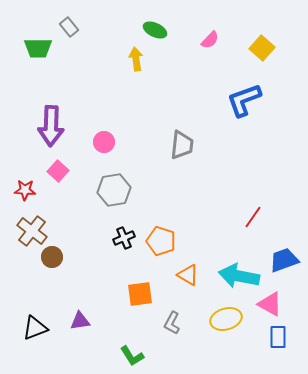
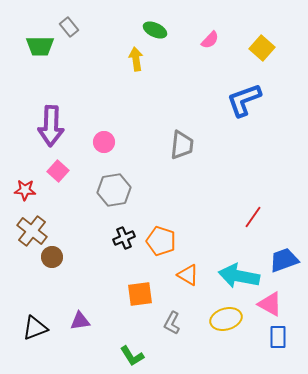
green trapezoid: moved 2 px right, 2 px up
